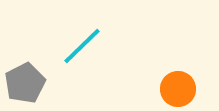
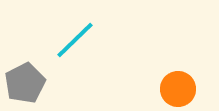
cyan line: moved 7 px left, 6 px up
